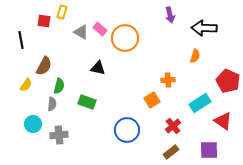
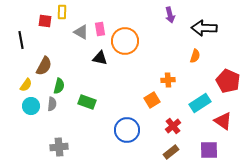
yellow rectangle: rotated 16 degrees counterclockwise
red square: moved 1 px right
pink rectangle: rotated 40 degrees clockwise
orange circle: moved 3 px down
black triangle: moved 2 px right, 10 px up
cyan circle: moved 2 px left, 18 px up
gray cross: moved 12 px down
